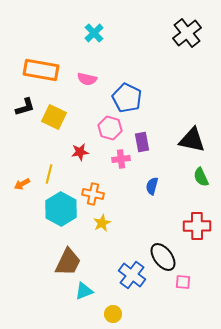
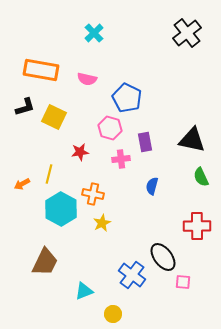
purple rectangle: moved 3 px right
brown trapezoid: moved 23 px left
